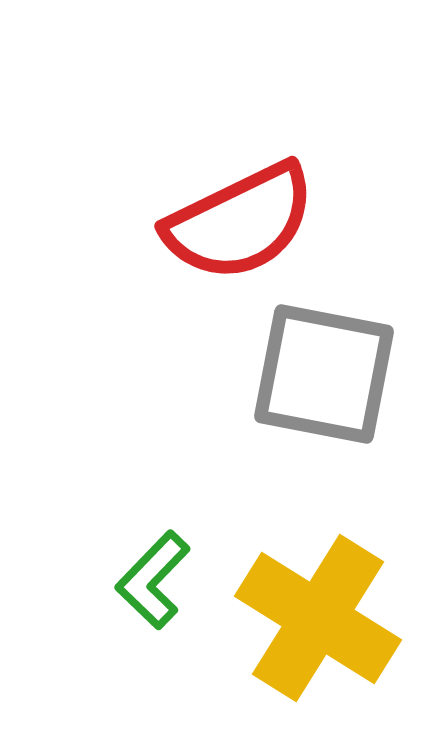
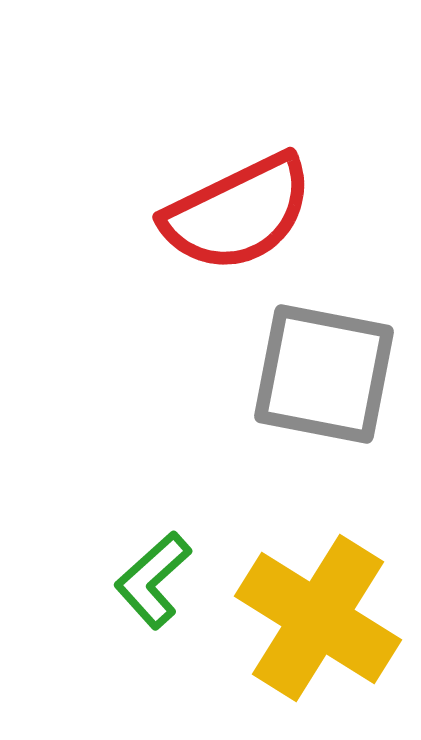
red semicircle: moved 2 px left, 9 px up
green L-shape: rotated 4 degrees clockwise
